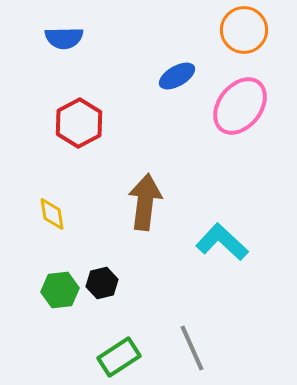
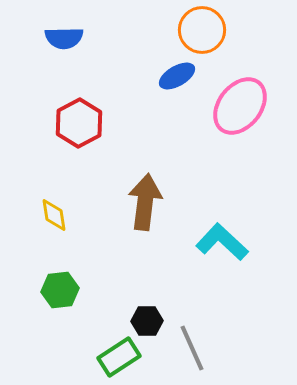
orange circle: moved 42 px left
yellow diamond: moved 2 px right, 1 px down
black hexagon: moved 45 px right, 38 px down; rotated 12 degrees clockwise
